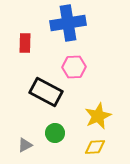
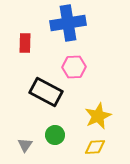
green circle: moved 2 px down
gray triangle: rotated 28 degrees counterclockwise
